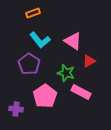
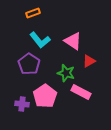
purple cross: moved 6 px right, 5 px up
